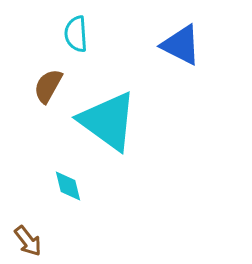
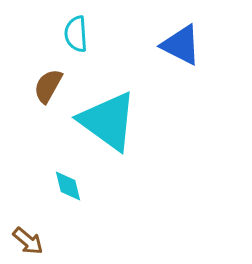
brown arrow: rotated 12 degrees counterclockwise
